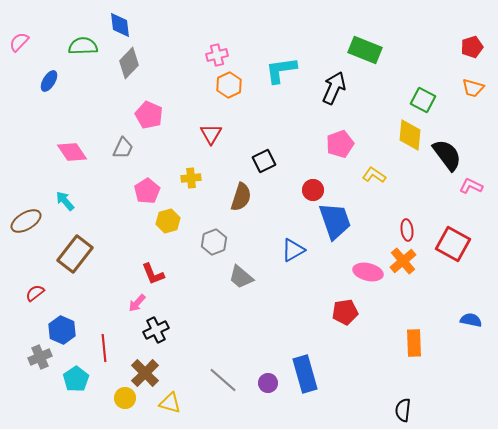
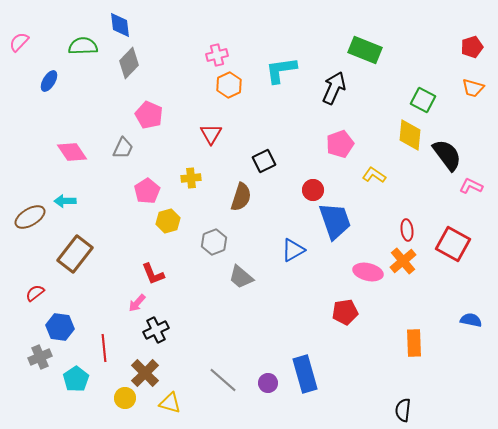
cyan arrow at (65, 201): rotated 50 degrees counterclockwise
brown ellipse at (26, 221): moved 4 px right, 4 px up
blue hexagon at (62, 330): moved 2 px left, 3 px up; rotated 16 degrees counterclockwise
